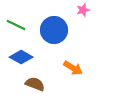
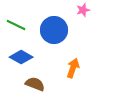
orange arrow: rotated 102 degrees counterclockwise
